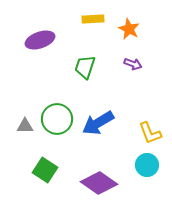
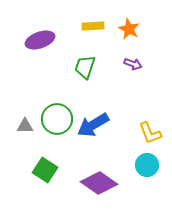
yellow rectangle: moved 7 px down
blue arrow: moved 5 px left, 2 px down
